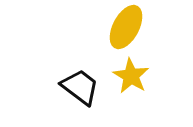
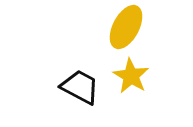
black trapezoid: rotated 9 degrees counterclockwise
